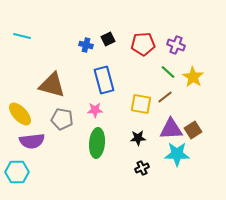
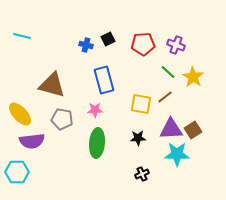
black cross: moved 6 px down
